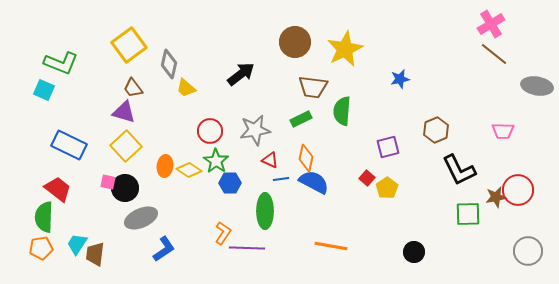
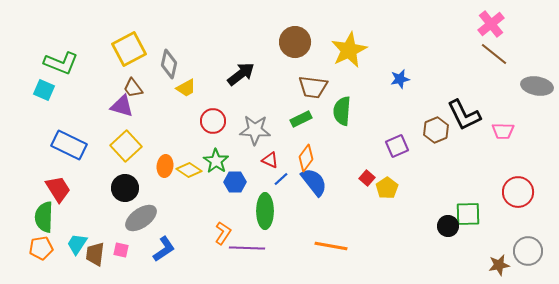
pink cross at (491, 24): rotated 8 degrees counterclockwise
yellow square at (129, 45): moved 4 px down; rotated 8 degrees clockwise
yellow star at (345, 49): moved 4 px right, 1 px down
yellow trapezoid at (186, 88): rotated 70 degrees counterclockwise
purple triangle at (124, 112): moved 2 px left, 6 px up
gray star at (255, 130): rotated 12 degrees clockwise
red circle at (210, 131): moved 3 px right, 10 px up
purple square at (388, 147): moved 9 px right, 1 px up; rotated 10 degrees counterclockwise
orange diamond at (306, 158): rotated 24 degrees clockwise
black L-shape at (459, 170): moved 5 px right, 55 px up
blue line at (281, 179): rotated 35 degrees counterclockwise
pink square at (108, 182): moved 13 px right, 68 px down
blue semicircle at (314, 182): rotated 24 degrees clockwise
blue hexagon at (230, 183): moved 5 px right, 1 px up
red trapezoid at (58, 189): rotated 20 degrees clockwise
red circle at (518, 190): moved 2 px down
brown star at (496, 197): moved 3 px right, 68 px down
gray ellipse at (141, 218): rotated 12 degrees counterclockwise
black circle at (414, 252): moved 34 px right, 26 px up
